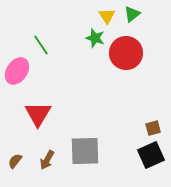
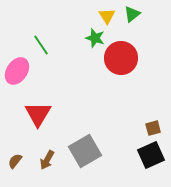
red circle: moved 5 px left, 5 px down
gray square: rotated 28 degrees counterclockwise
